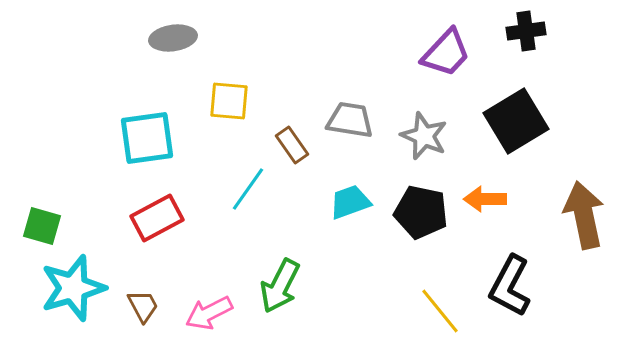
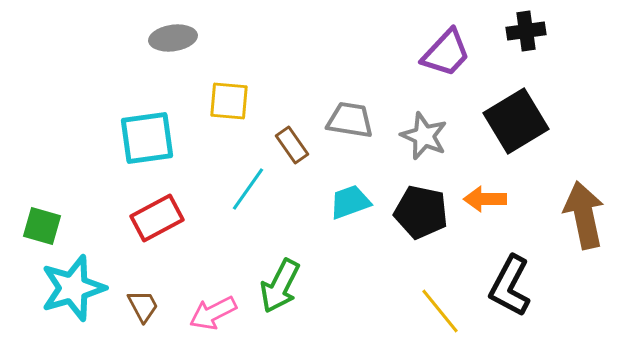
pink arrow: moved 4 px right
